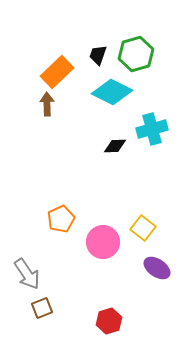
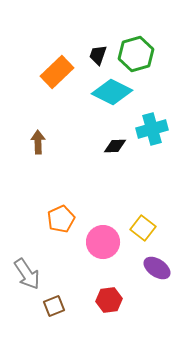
brown arrow: moved 9 px left, 38 px down
brown square: moved 12 px right, 2 px up
red hexagon: moved 21 px up; rotated 10 degrees clockwise
